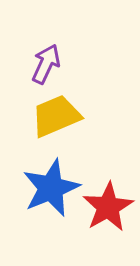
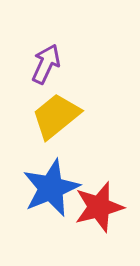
yellow trapezoid: rotated 16 degrees counterclockwise
red star: moved 9 px left; rotated 15 degrees clockwise
